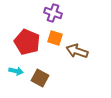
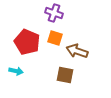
purple cross: moved 1 px right
brown square: moved 25 px right, 3 px up; rotated 18 degrees counterclockwise
